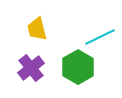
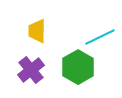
yellow trapezoid: moved 2 px down; rotated 15 degrees clockwise
purple cross: moved 2 px down
